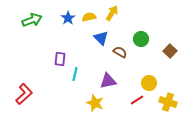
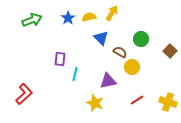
yellow circle: moved 17 px left, 16 px up
